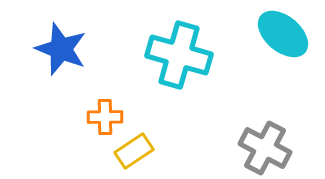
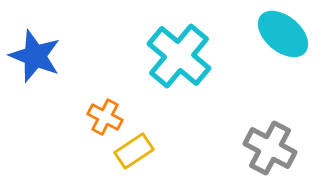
blue star: moved 26 px left, 7 px down
cyan cross: moved 1 px down; rotated 24 degrees clockwise
orange cross: rotated 28 degrees clockwise
gray cross: moved 5 px right
